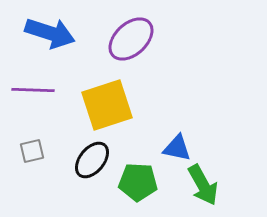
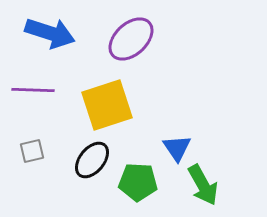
blue triangle: rotated 44 degrees clockwise
